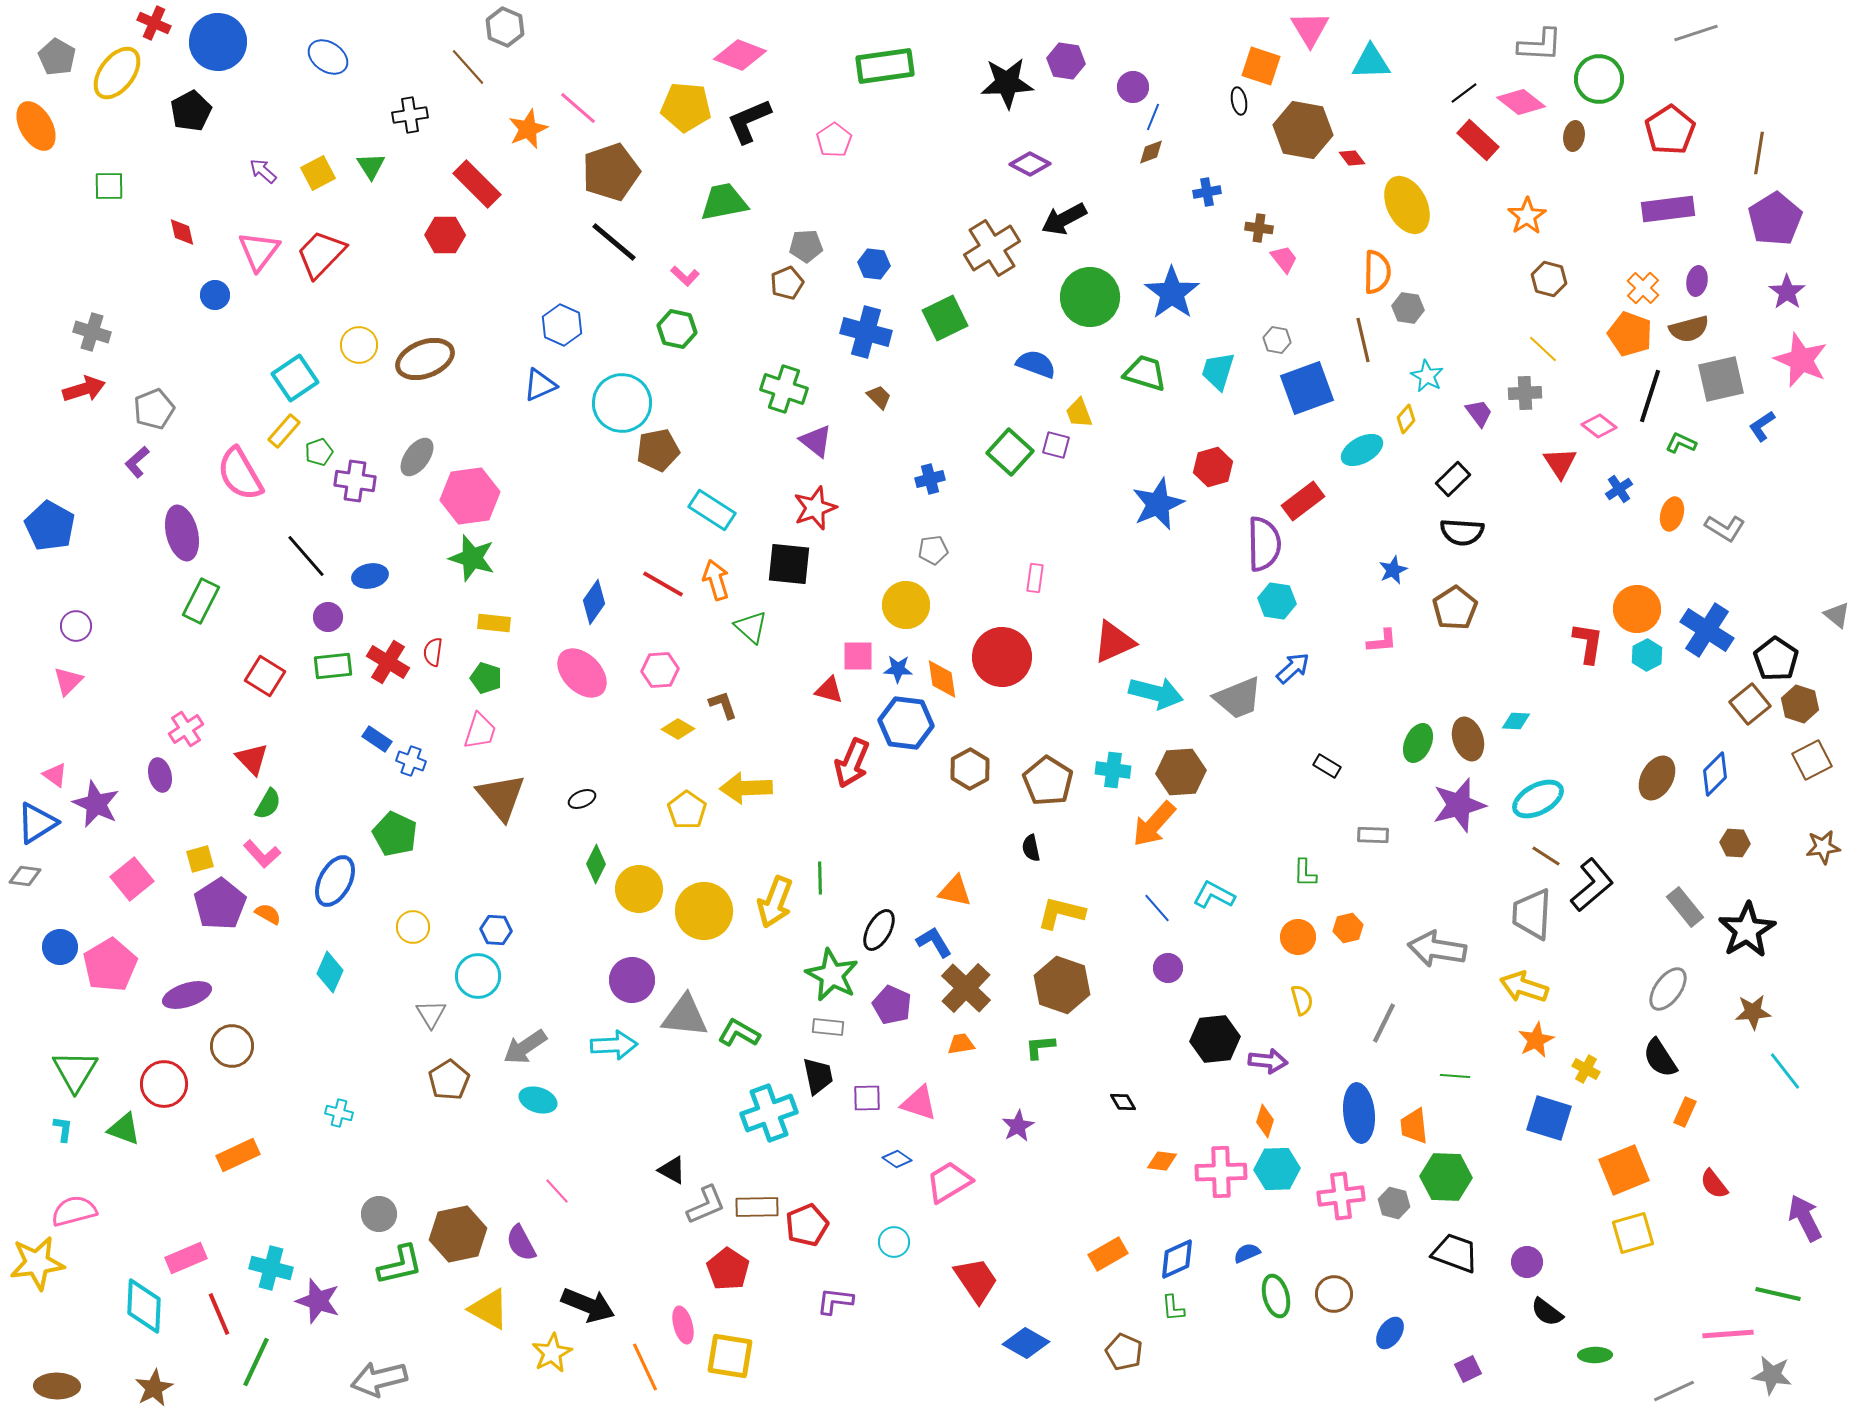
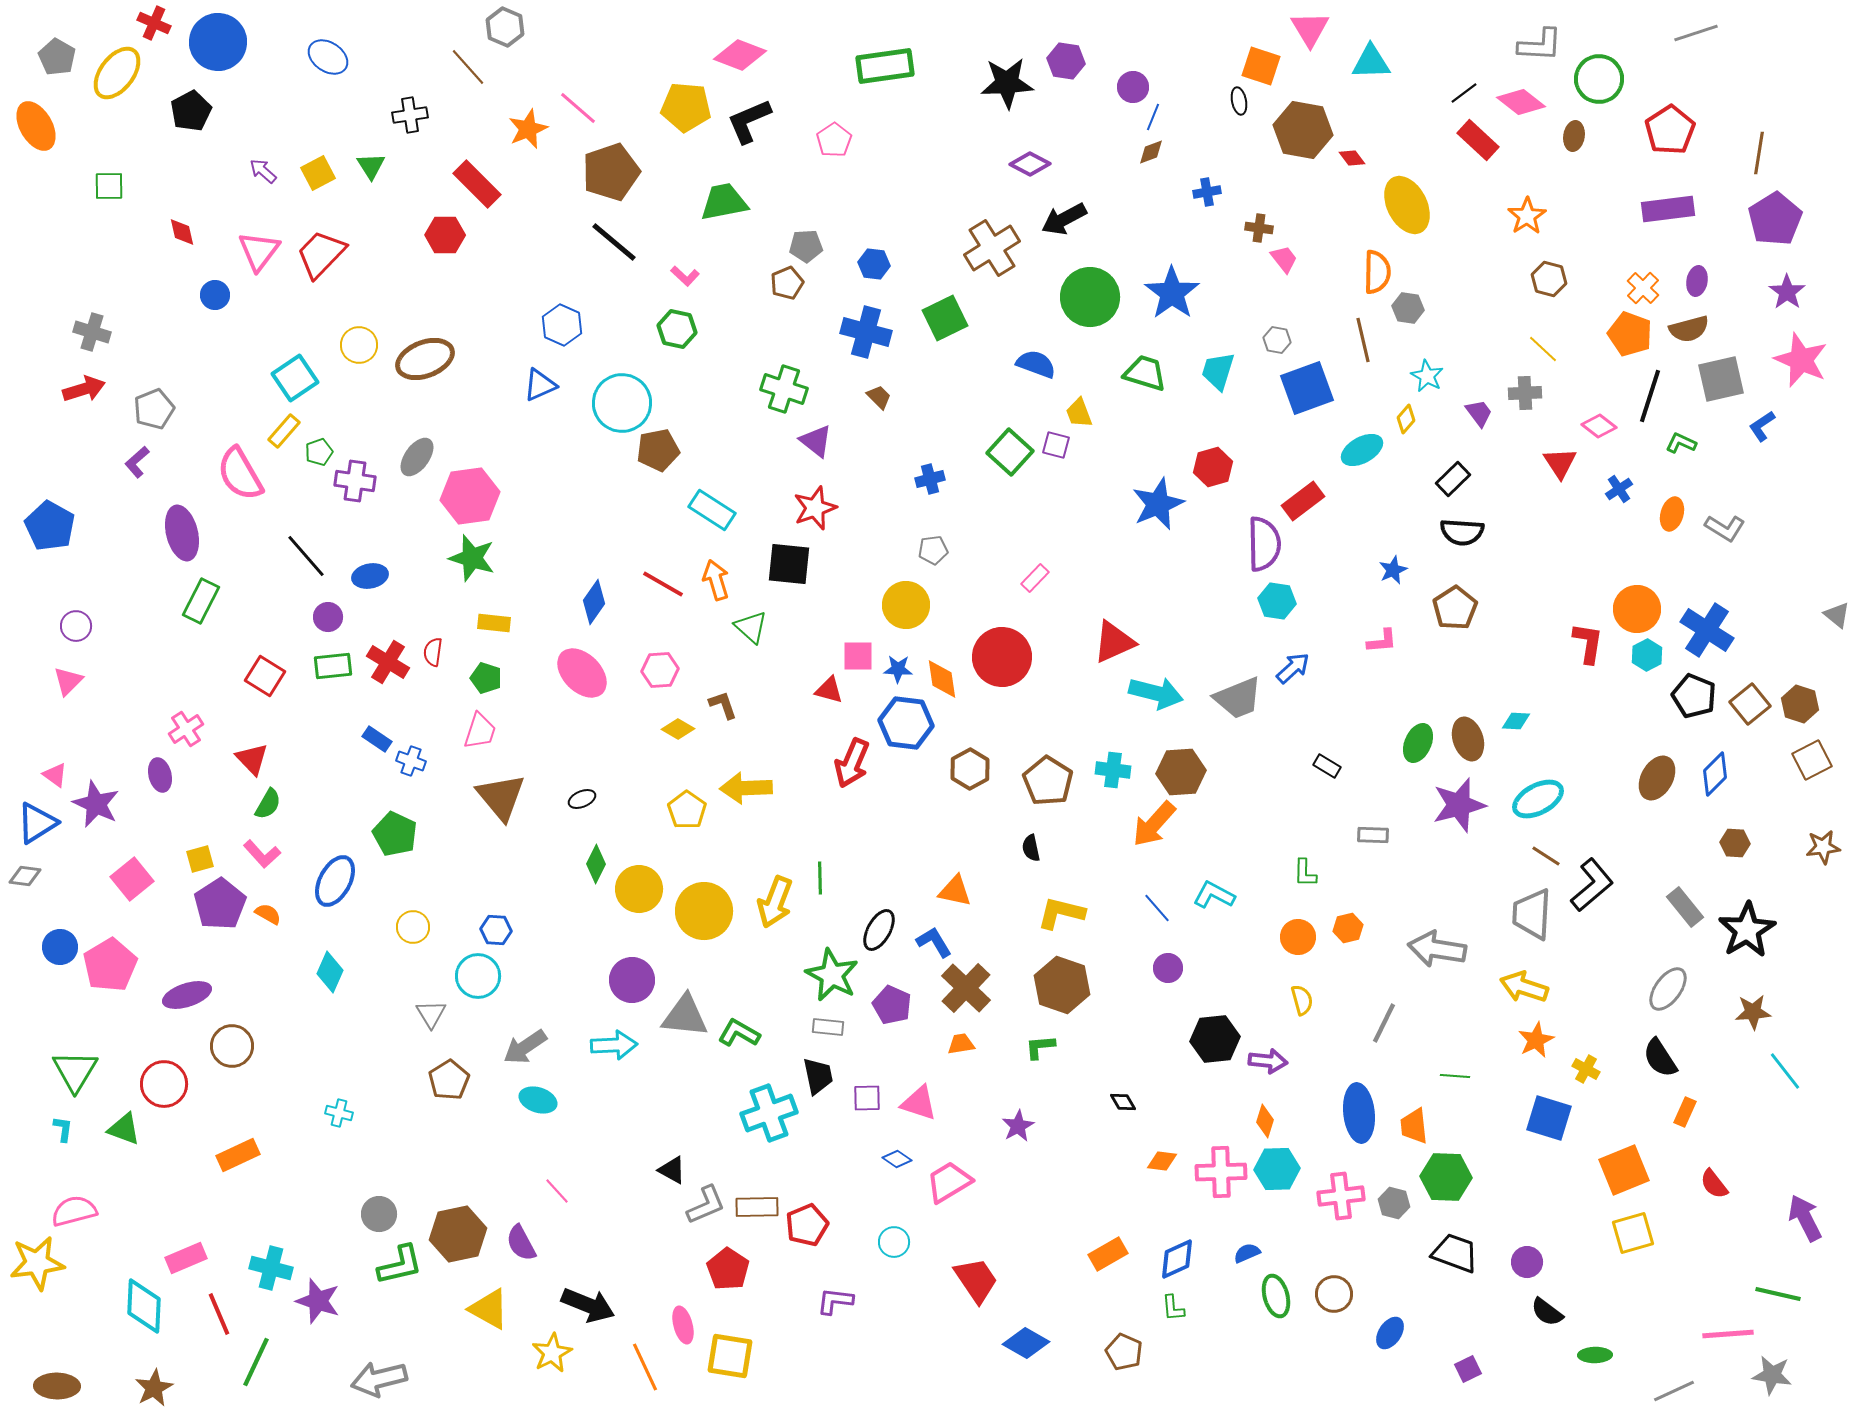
pink rectangle at (1035, 578): rotated 36 degrees clockwise
black pentagon at (1776, 659): moved 82 px left, 37 px down; rotated 12 degrees counterclockwise
